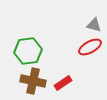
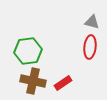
gray triangle: moved 2 px left, 3 px up
red ellipse: rotated 55 degrees counterclockwise
